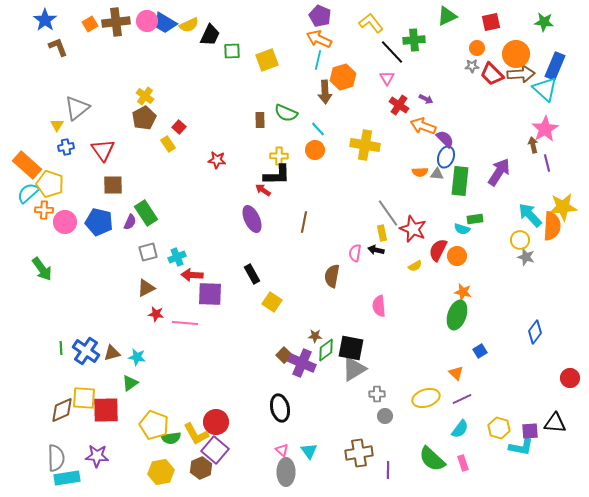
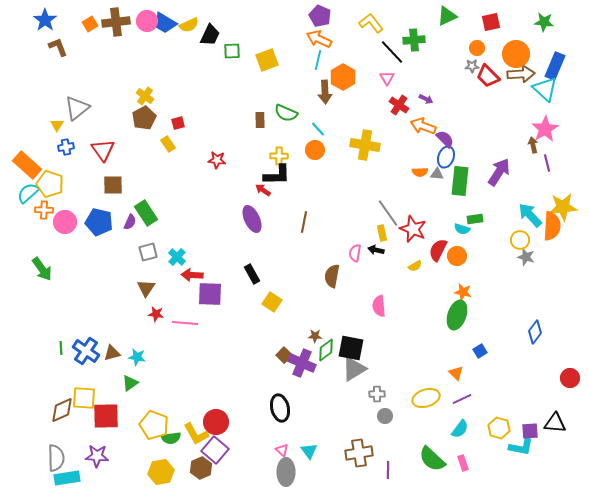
red trapezoid at (492, 74): moved 4 px left, 2 px down
orange hexagon at (343, 77): rotated 15 degrees counterclockwise
red square at (179, 127): moved 1 px left, 4 px up; rotated 32 degrees clockwise
cyan cross at (177, 257): rotated 24 degrees counterclockwise
brown triangle at (146, 288): rotated 30 degrees counterclockwise
red square at (106, 410): moved 6 px down
